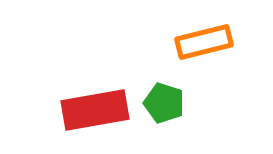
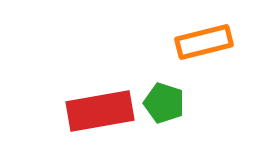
red rectangle: moved 5 px right, 1 px down
